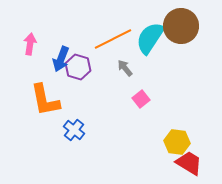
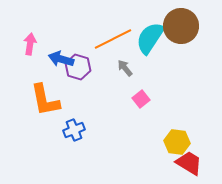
blue arrow: rotated 85 degrees clockwise
blue cross: rotated 30 degrees clockwise
